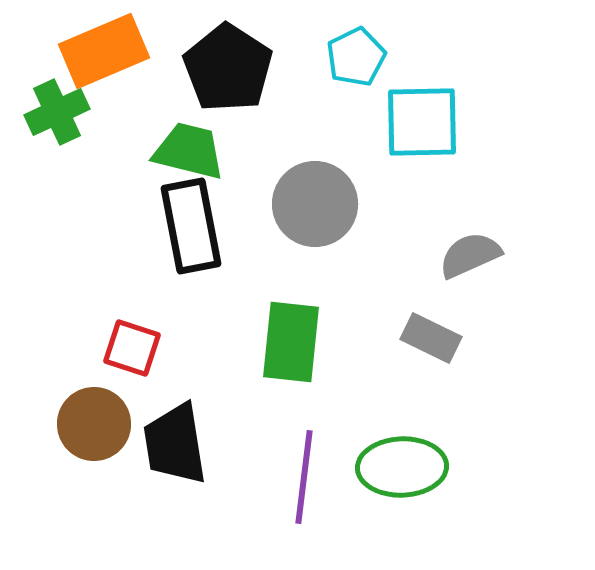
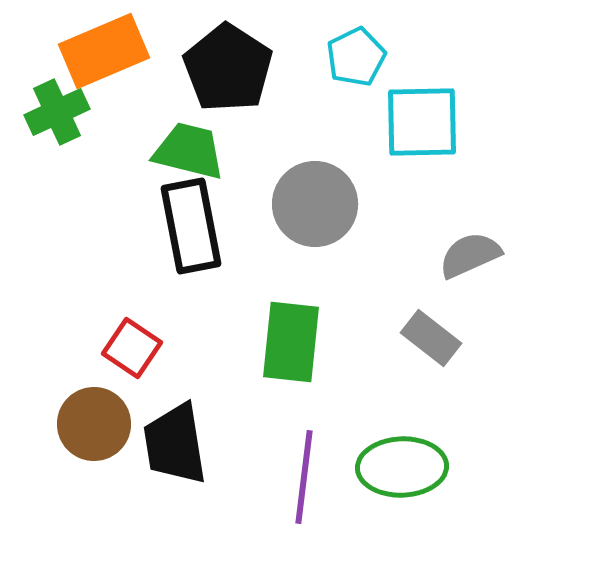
gray rectangle: rotated 12 degrees clockwise
red square: rotated 16 degrees clockwise
